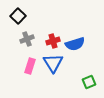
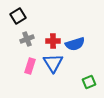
black square: rotated 14 degrees clockwise
red cross: rotated 16 degrees clockwise
